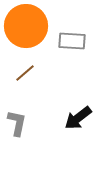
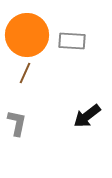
orange circle: moved 1 px right, 9 px down
brown line: rotated 25 degrees counterclockwise
black arrow: moved 9 px right, 2 px up
